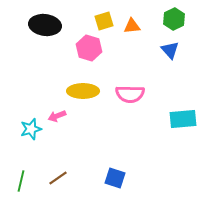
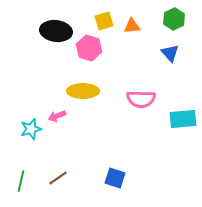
black ellipse: moved 11 px right, 6 px down
blue triangle: moved 3 px down
pink semicircle: moved 11 px right, 5 px down
